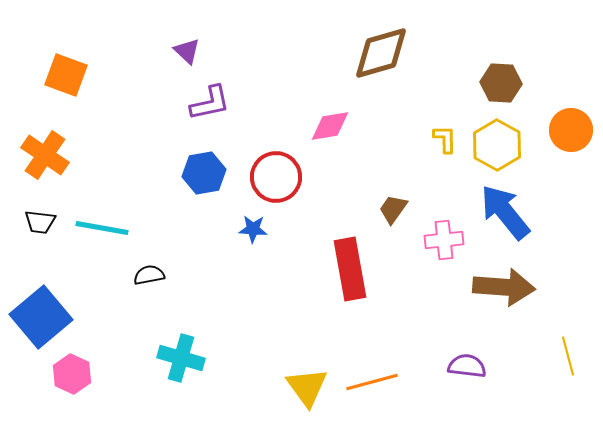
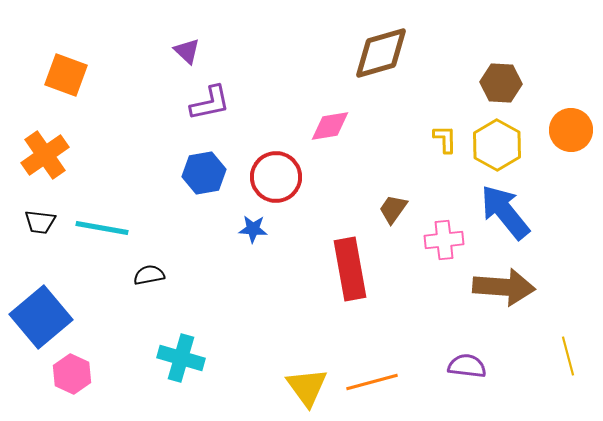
orange cross: rotated 21 degrees clockwise
